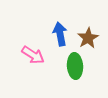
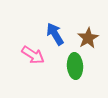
blue arrow: moved 5 px left; rotated 20 degrees counterclockwise
